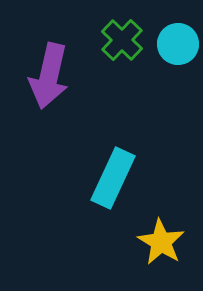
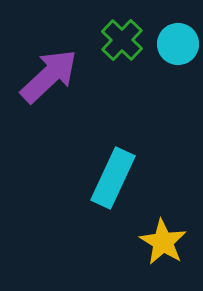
purple arrow: rotated 146 degrees counterclockwise
yellow star: moved 2 px right
